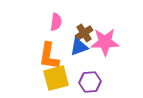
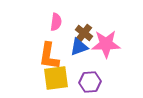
brown cross: rotated 18 degrees counterclockwise
pink star: moved 1 px right, 2 px down
yellow square: rotated 8 degrees clockwise
